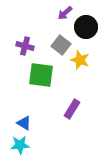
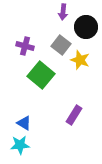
purple arrow: moved 2 px left, 1 px up; rotated 42 degrees counterclockwise
green square: rotated 32 degrees clockwise
purple rectangle: moved 2 px right, 6 px down
